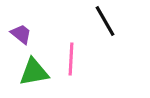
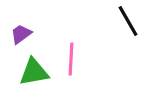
black line: moved 23 px right
purple trapezoid: rotated 75 degrees counterclockwise
